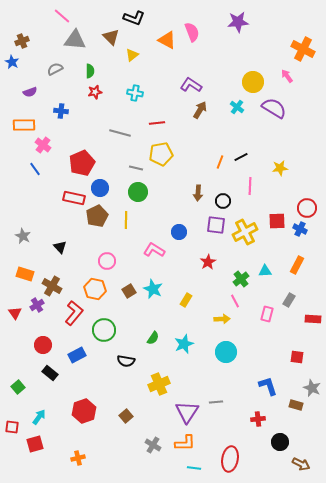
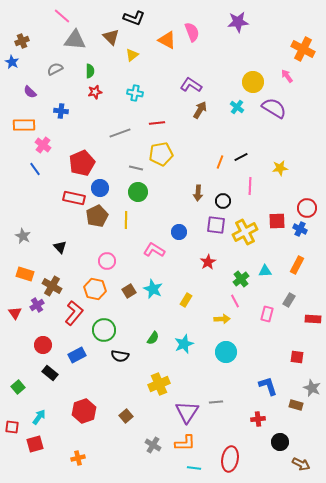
purple semicircle at (30, 92): rotated 64 degrees clockwise
gray line at (120, 133): rotated 35 degrees counterclockwise
black semicircle at (126, 361): moved 6 px left, 5 px up
